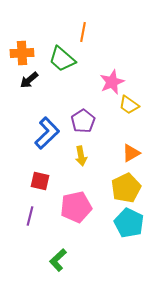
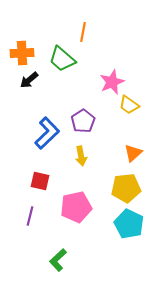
orange triangle: moved 2 px right; rotated 12 degrees counterclockwise
yellow pentagon: rotated 20 degrees clockwise
cyan pentagon: moved 1 px down
